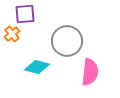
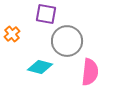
purple square: moved 21 px right; rotated 15 degrees clockwise
cyan diamond: moved 3 px right
